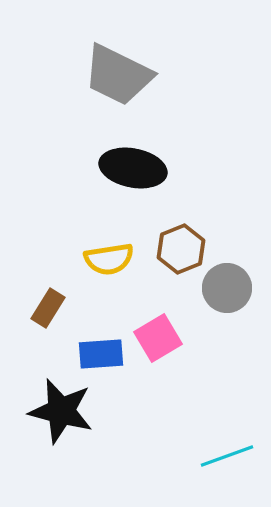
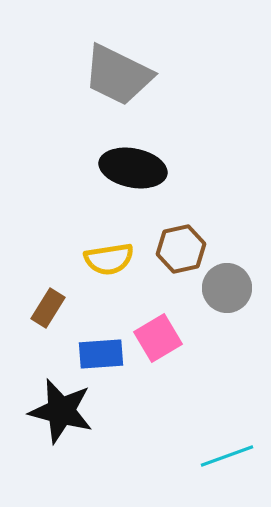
brown hexagon: rotated 9 degrees clockwise
